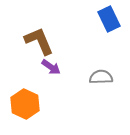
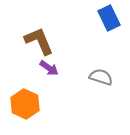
blue rectangle: moved 1 px up
purple arrow: moved 2 px left, 1 px down
gray semicircle: rotated 20 degrees clockwise
